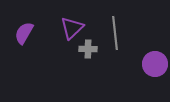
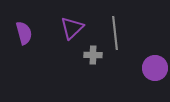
purple semicircle: rotated 135 degrees clockwise
gray cross: moved 5 px right, 6 px down
purple circle: moved 4 px down
